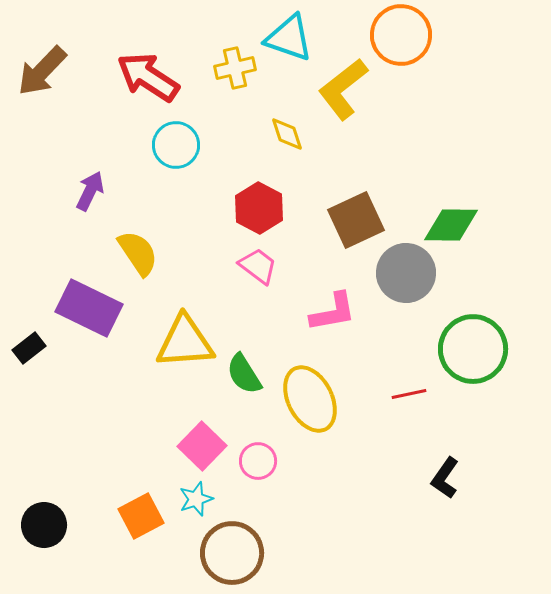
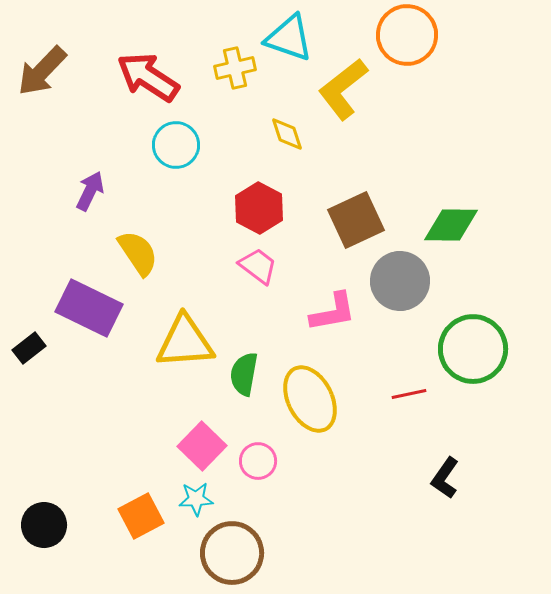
orange circle: moved 6 px right
gray circle: moved 6 px left, 8 px down
green semicircle: rotated 42 degrees clockwise
cyan star: rotated 16 degrees clockwise
